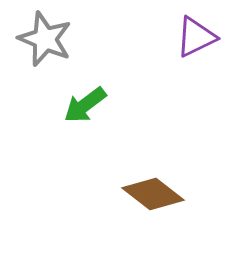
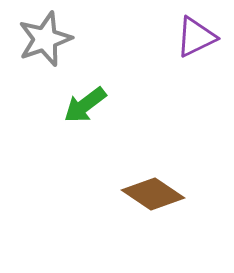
gray star: rotated 30 degrees clockwise
brown diamond: rotated 4 degrees counterclockwise
